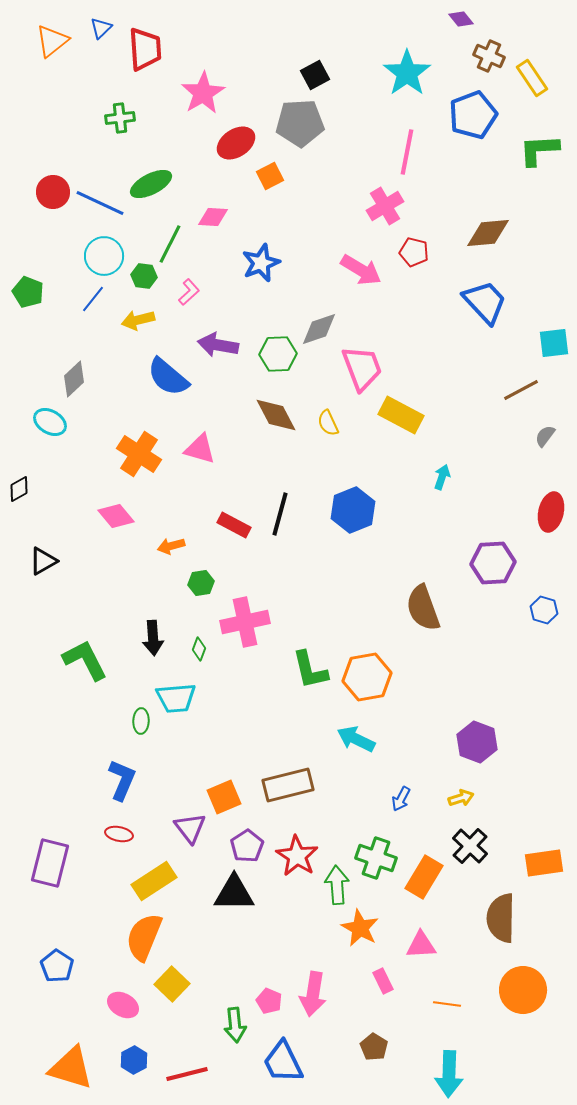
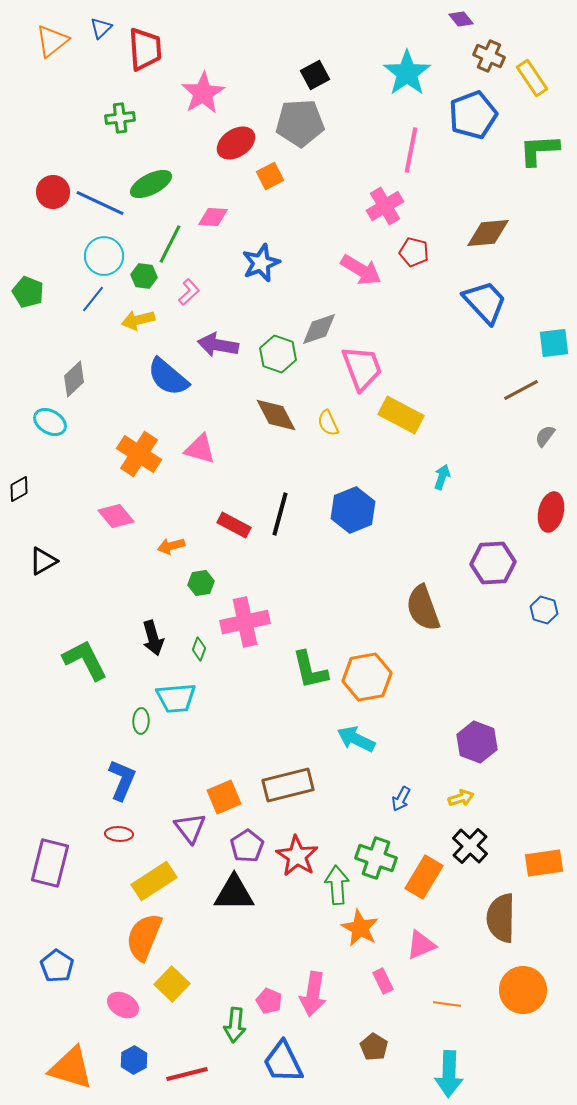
pink line at (407, 152): moved 4 px right, 2 px up
green hexagon at (278, 354): rotated 21 degrees clockwise
black arrow at (153, 638): rotated 12 degrees counterclockwise
red ellipse at (119, 834): rotated 8 degrees counterclockwise
pink triangle at (421, 945): rotated 20 degrees counterclockwise
green arrow at (235, 1025): rotated 12 degrees clockwise
